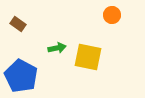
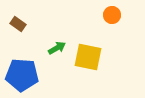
green arrow: rotated 18 degrees counterclockwise
blue pentagon: moved 1 px right, 1 px up; rotated 24 degrees counterclockwise
